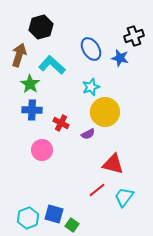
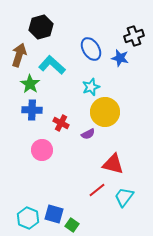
cyan hexagon: rotated 15 degrees counterclockwise
